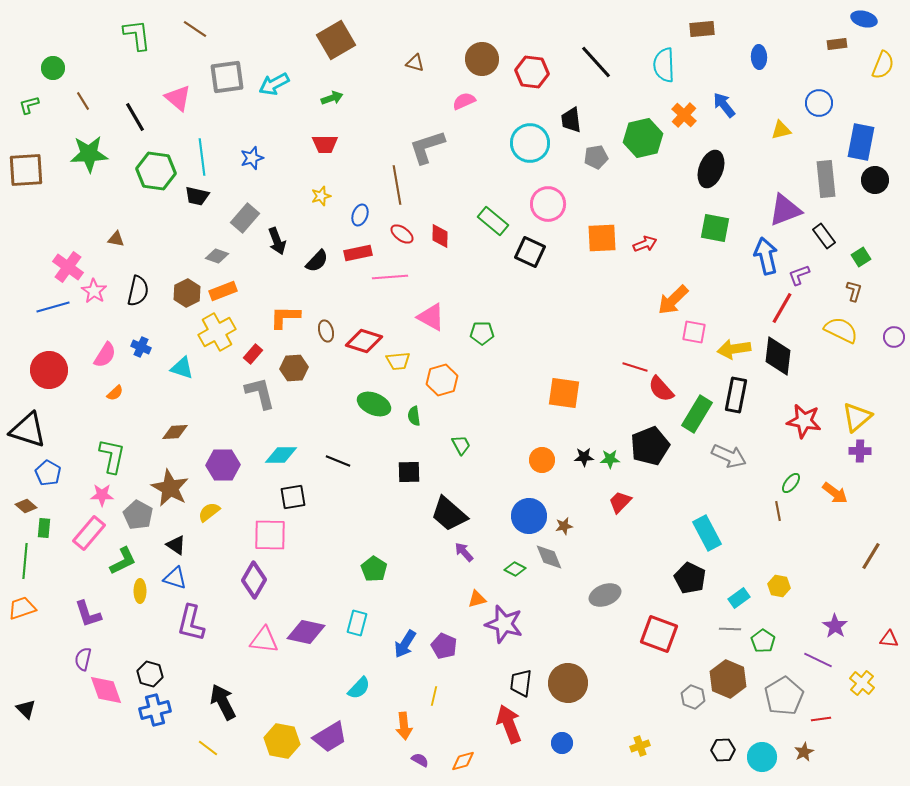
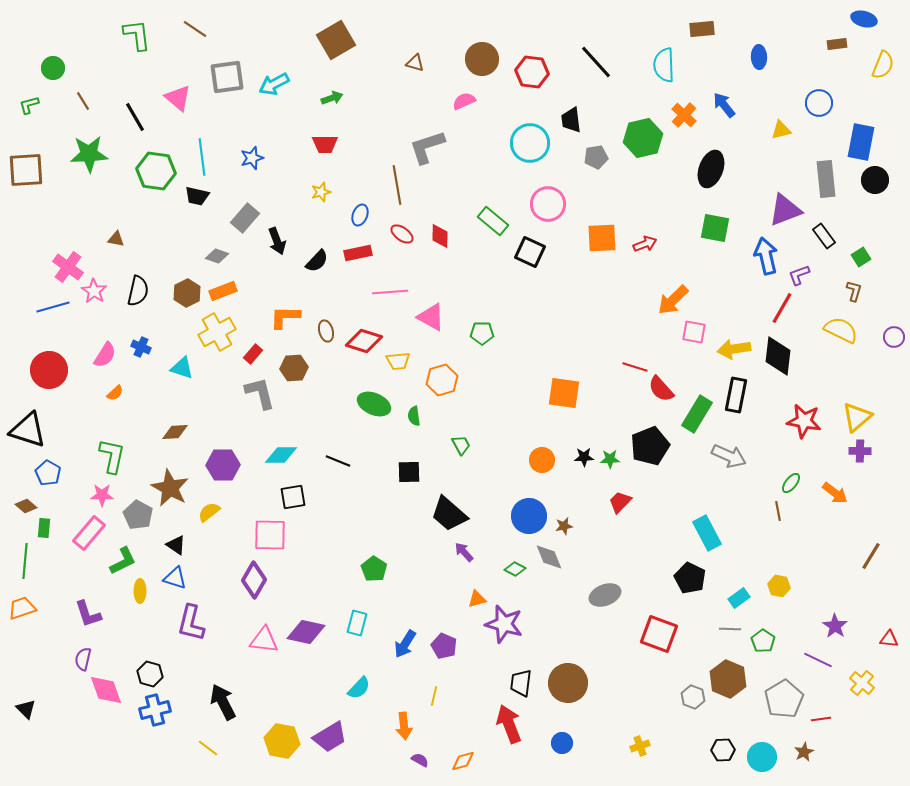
yellow star at (321, 196): moved 4 px up
pink line at (390, 277): moved 15 px down
gray pentagon at (784, 696): moved 3 px down
